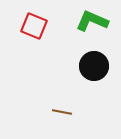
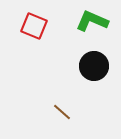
brown line: rotated 30 degrees clockwise
